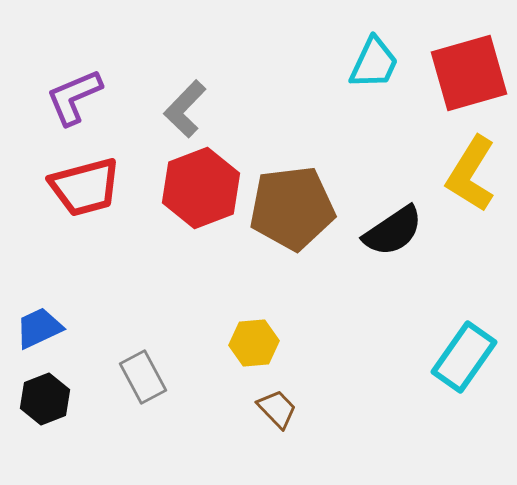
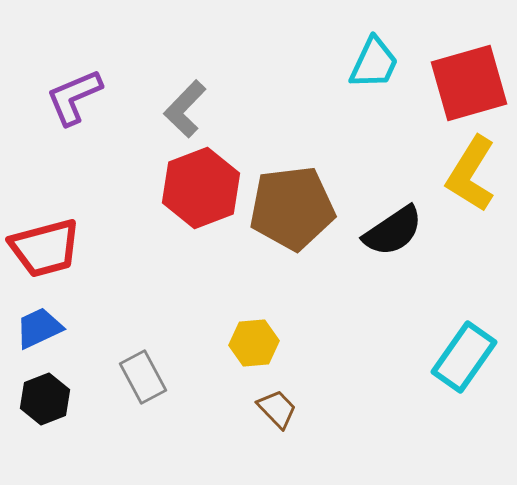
red square: moved 10 px down
red trapezoid: moved 40 px left, 61 px down
